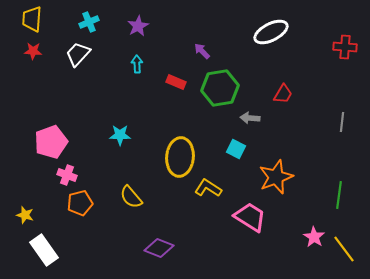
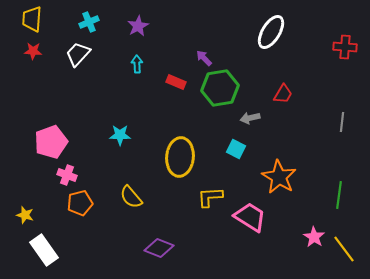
white ellipse: rotated 32 degrees counterclockwise
purple arrow: moved 2 px right, 7 px down
gray arrow: rotated 18 degrees counterclockwise
orange star: moved 3 px right; rotated 20 degrees counterclockwise
yellow L-shape: moved 2 px right, 9 px down; rotated 36 degrees counterclockwise
